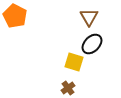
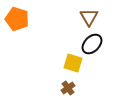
orange pentagon: moved 2 px right, 3 px down; rotated 10 degrees counterclockwise
yellow square: moved 1 px left, 1 px down
